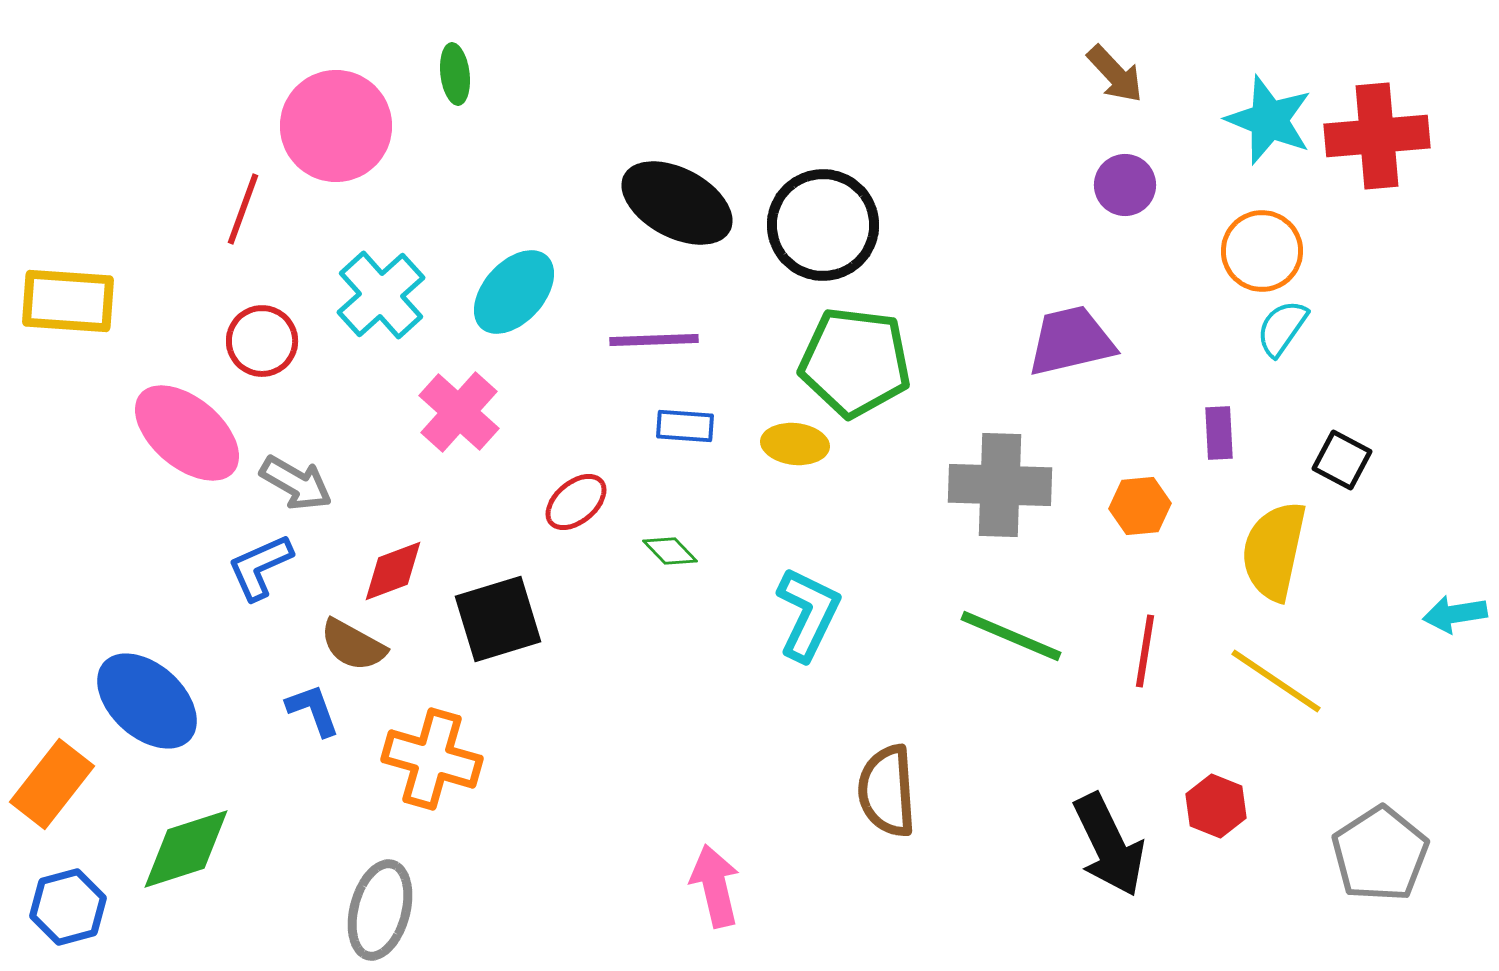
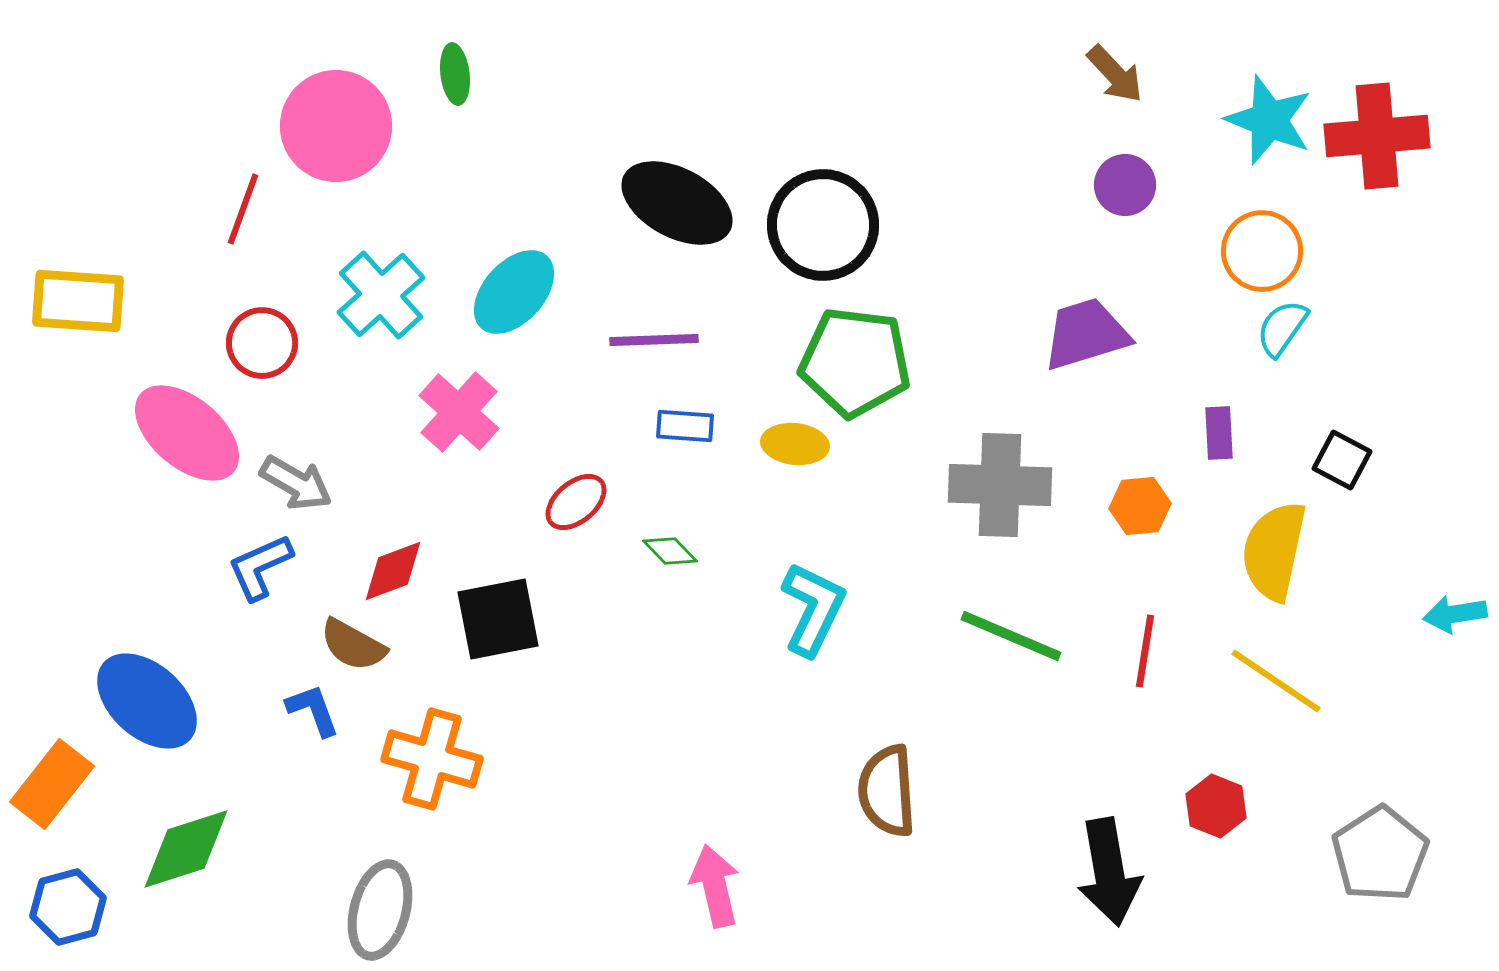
yellow rectangle at (68, 301): moved 10 px right
red circle at (262, 341): moved 2 px down
purple trapezoid at (1071, 341): moved 15 px right, 7 px up; rotated 4 degrees counterclockwise
cyan L-shape at (808, 614): moved 5 px right, 5 px up
black square at (498, 619): rotated 6 degrees clockwise
black arrow at (1109, 845): moved 27 px down; rotated 16 degrees clockwise
